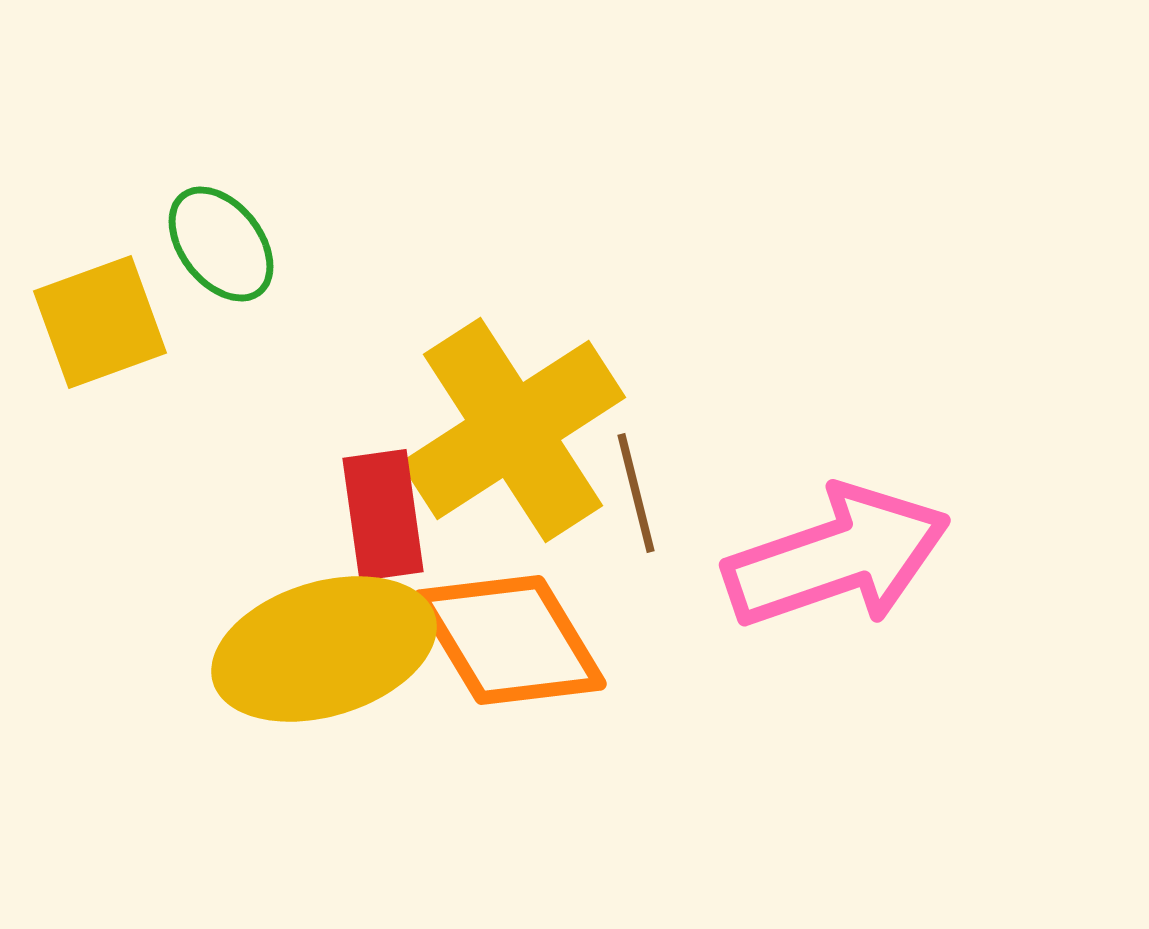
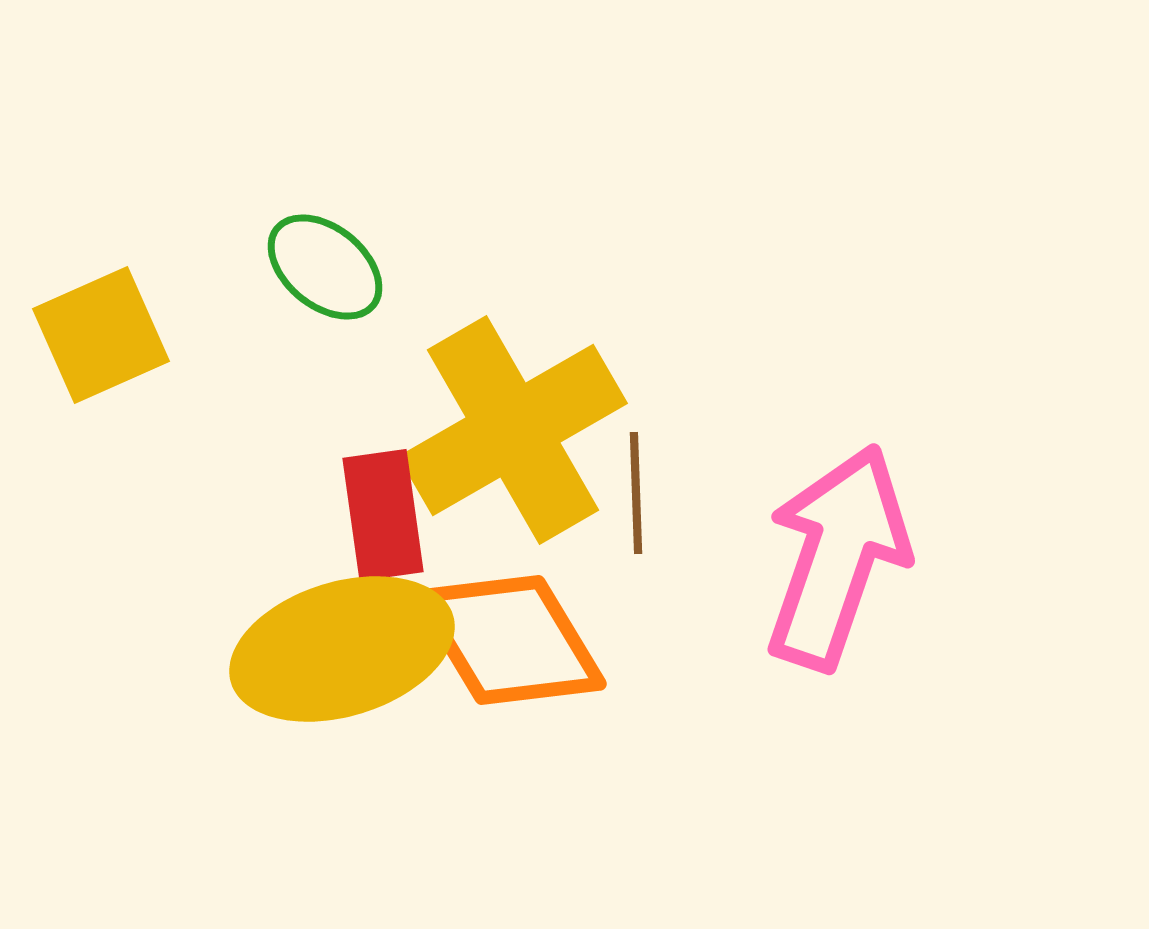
green ellipse: moved 104 px right, 23 px down; rotated 13 degrees counterclockwise
yellow square: moved 1 px right, 13 px down; rotated 4 degrees counterclockwise
yellow cross: rotated 3 degrees clockwise
brown line: rotated 12 degrees clockwise
pink arrow: rotated 52 degrees counterclockwise
yellow ellipse: moved 18 px right
